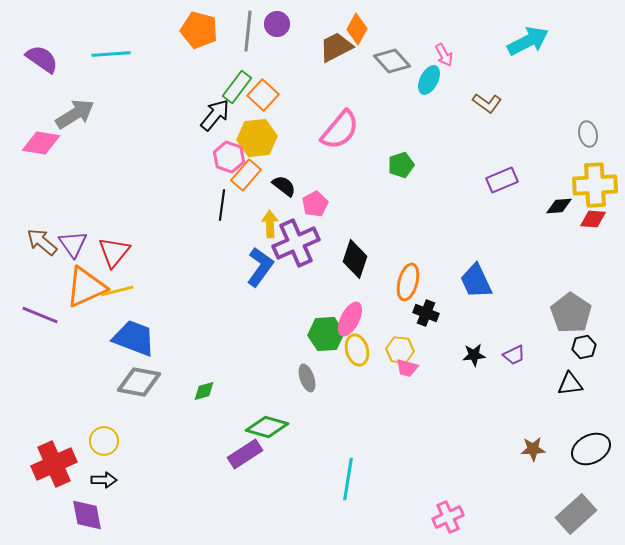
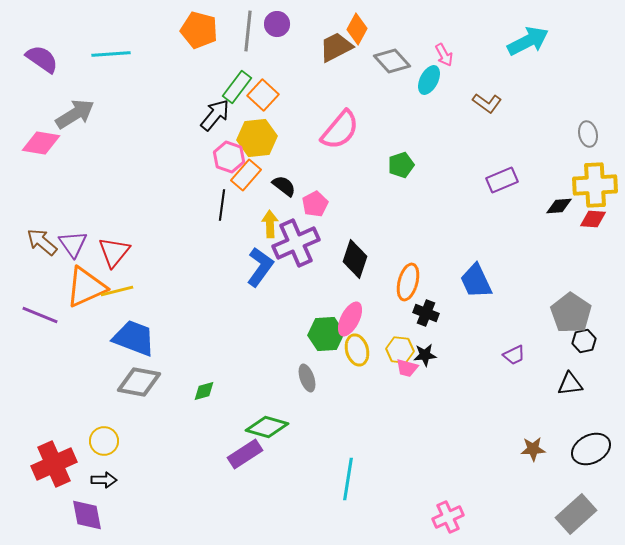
black hexagon at (584, 347): moved 6 px up
black star at (474, 355): moved 49 px left
